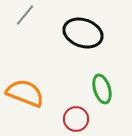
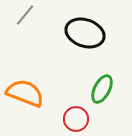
black ellipse: moved 2 px right
green ellipse: rotated 44 degrees clockwise
